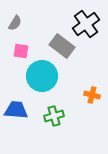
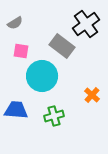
gray semicircle: rotated 28 degrees clockwise
orange cross: rotated 28 degrees clockwise
